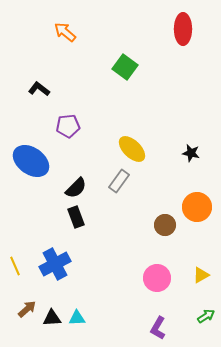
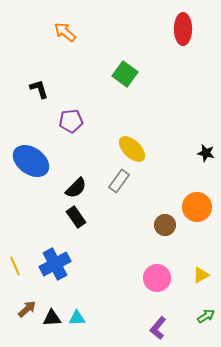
green square: moved 7 px down
black L-shape: rotated 35 degrees clockwise
purple pentagon: moved 3 px right, 5 px up
black star: moved 15 px right
black rectangle: rotated 15 degrees counterclockwise
purple L-shape: rotated 10 degrees clockwise
